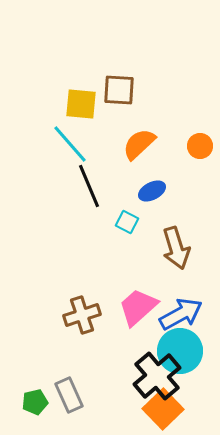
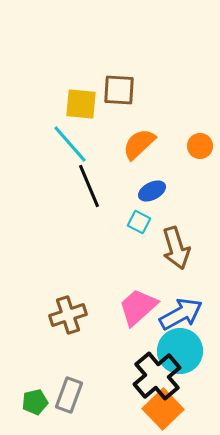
cyan square: moved 12 px right
brown cross: moved 14 px left
gray rectangle: rotated 44 degrees clockwise
